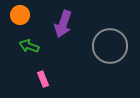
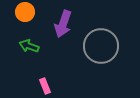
orange circle: moved 5 px right, 3 px up
gray circle: moved 9 px left
pink rectangle: moved 2 px right, 7 px down
